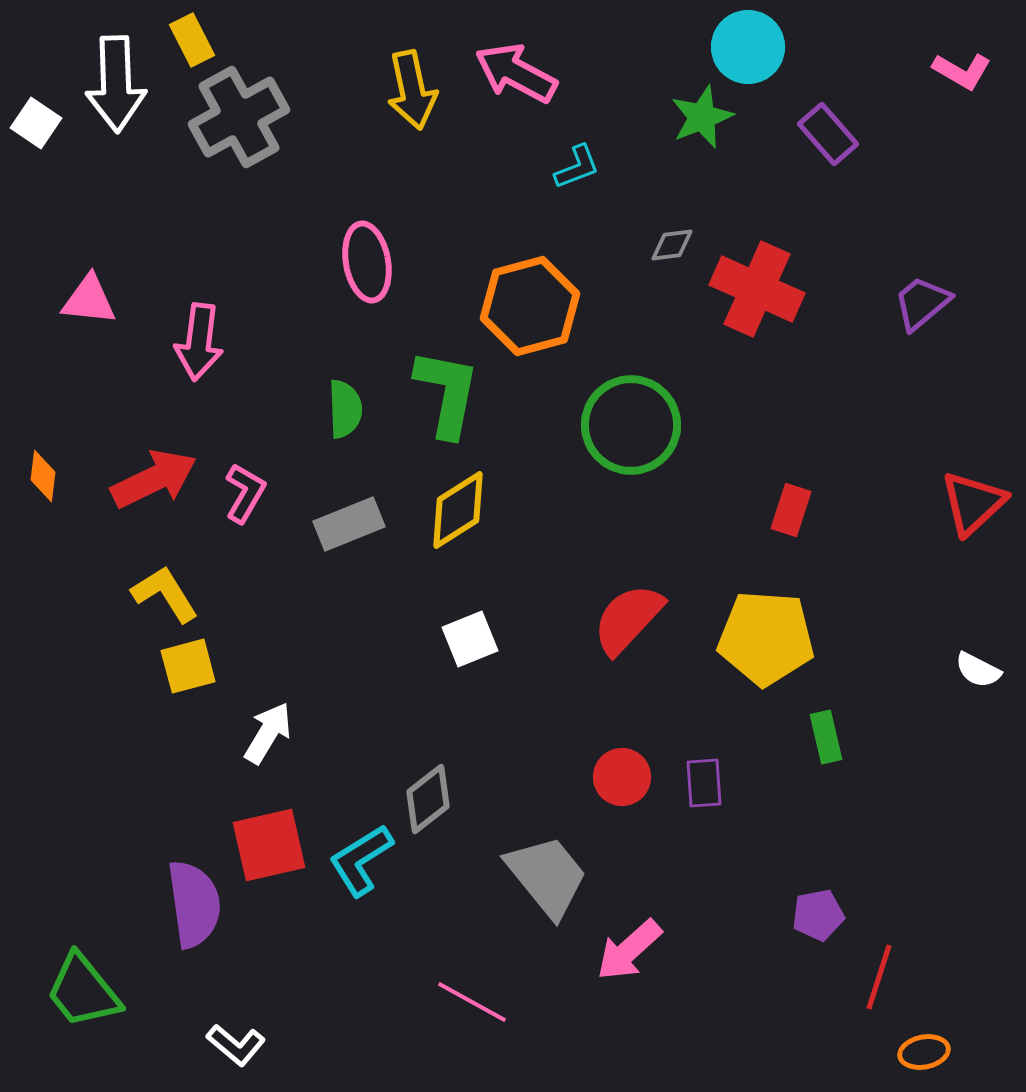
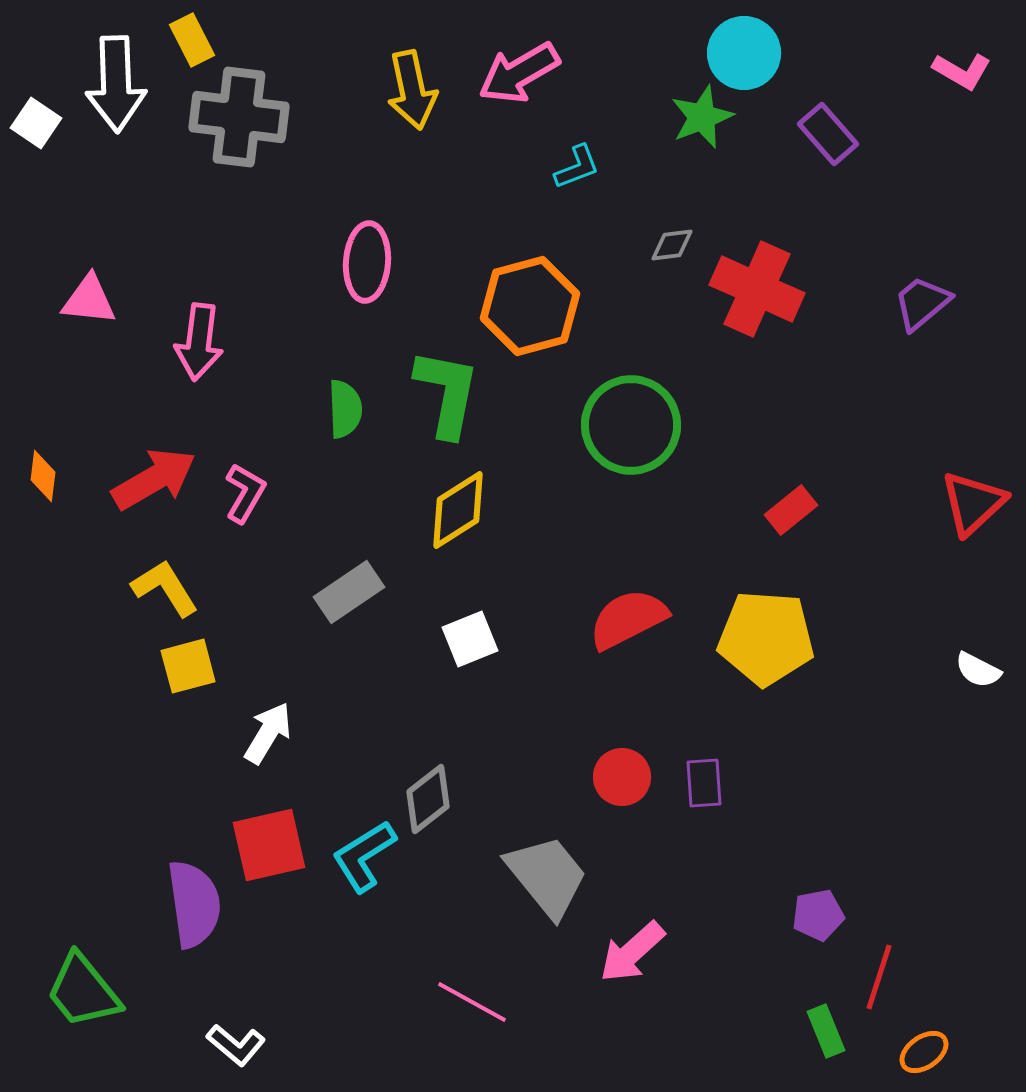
cyan circle at (748, 47): moved 4 px left, 6 px down
pink arrow at (516, 73): moved 3 px right; rotated 58 degrees counterclockwise
gray cross at (239, 117): rotated 36 degrees clockwise
pink ellipse at (367, 262): rotated 14 degrees clockwise
red arrow at (154, 479): rotated 4 degrees counterclockwise
red rectangle at (791, 510): rotated 33 degrees clockwise
gray rectangle at (349, 524): moved 68 px down; rotated 12 degrees counterclockwise
yellow L-shape at (165, 594): moved 6 px up
red semicircle at (628, 619): rotated 20 degrees clockwise
green rectangle at (826, 737): moved 294 px down; rotated 9 degrees counterclockwise
cyan L-shape at (361, 860): moved 3 px right, 4 px up
pink arrow at (629, 950): moved 3 px right, 2 px down
orange ellipse at (924, 1052): rotated 24 degrees counterclockwise
